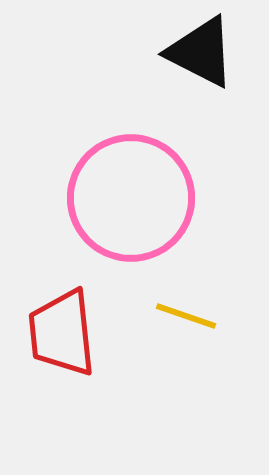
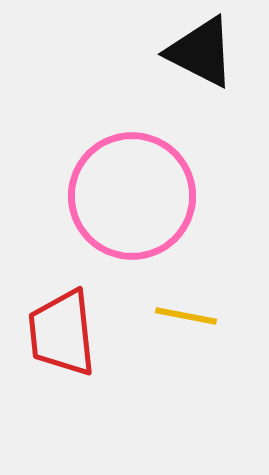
pink circle: moved 1 px right, 2 px up
yellow line: rotated 8 degrees counterclockwise
